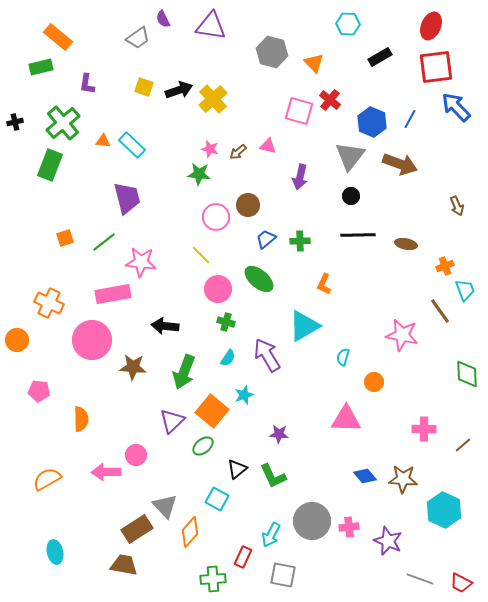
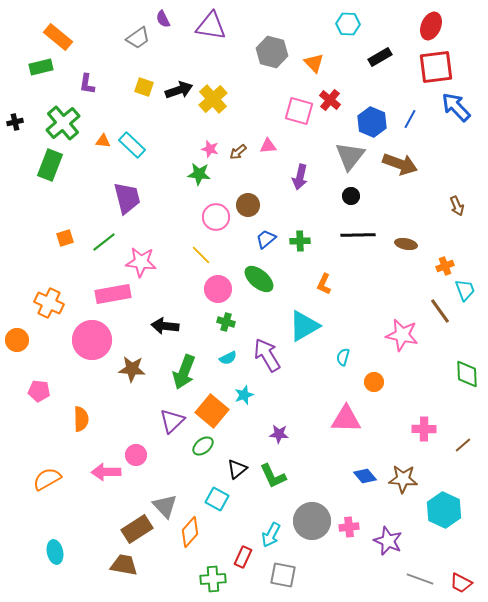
pink triangle at (268, 146): rotated 18 degrees counterclockwise
cyan semicircle at (228, 358): rotated 30 degrees clockwise
brown star at (133, 367): moved 1 px left, 2 px down
